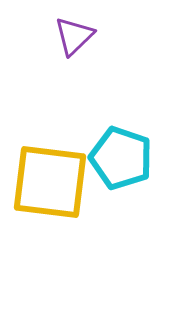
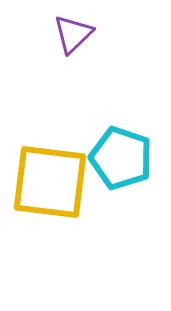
purple triangle: moved 1 px left, 2 px up
